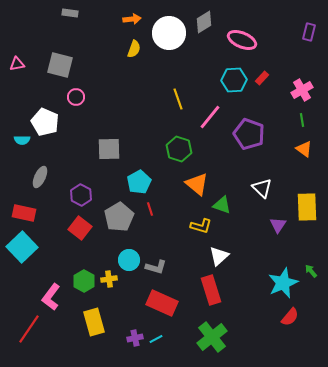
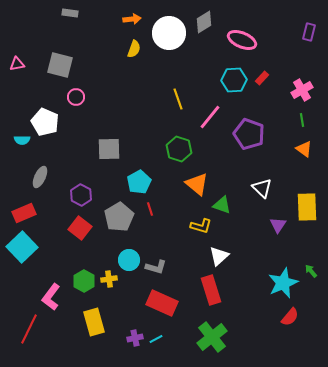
red rectangle at (24, 213): rotated 35 degrees counterclockwise
red line at (29, 329): rotated 8 degrees counterclockwise
